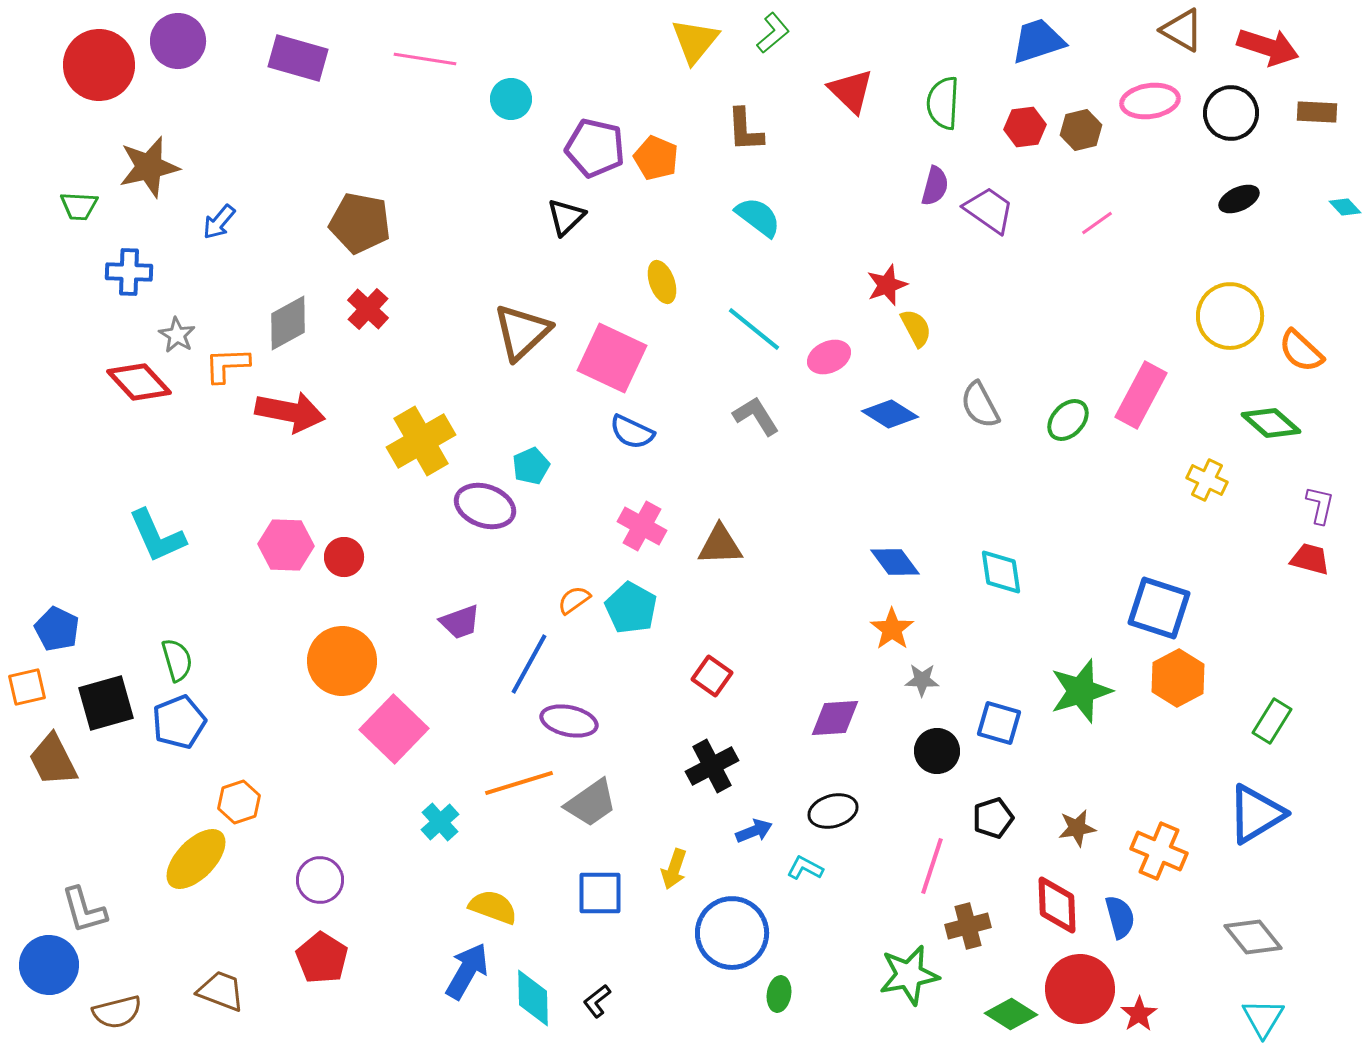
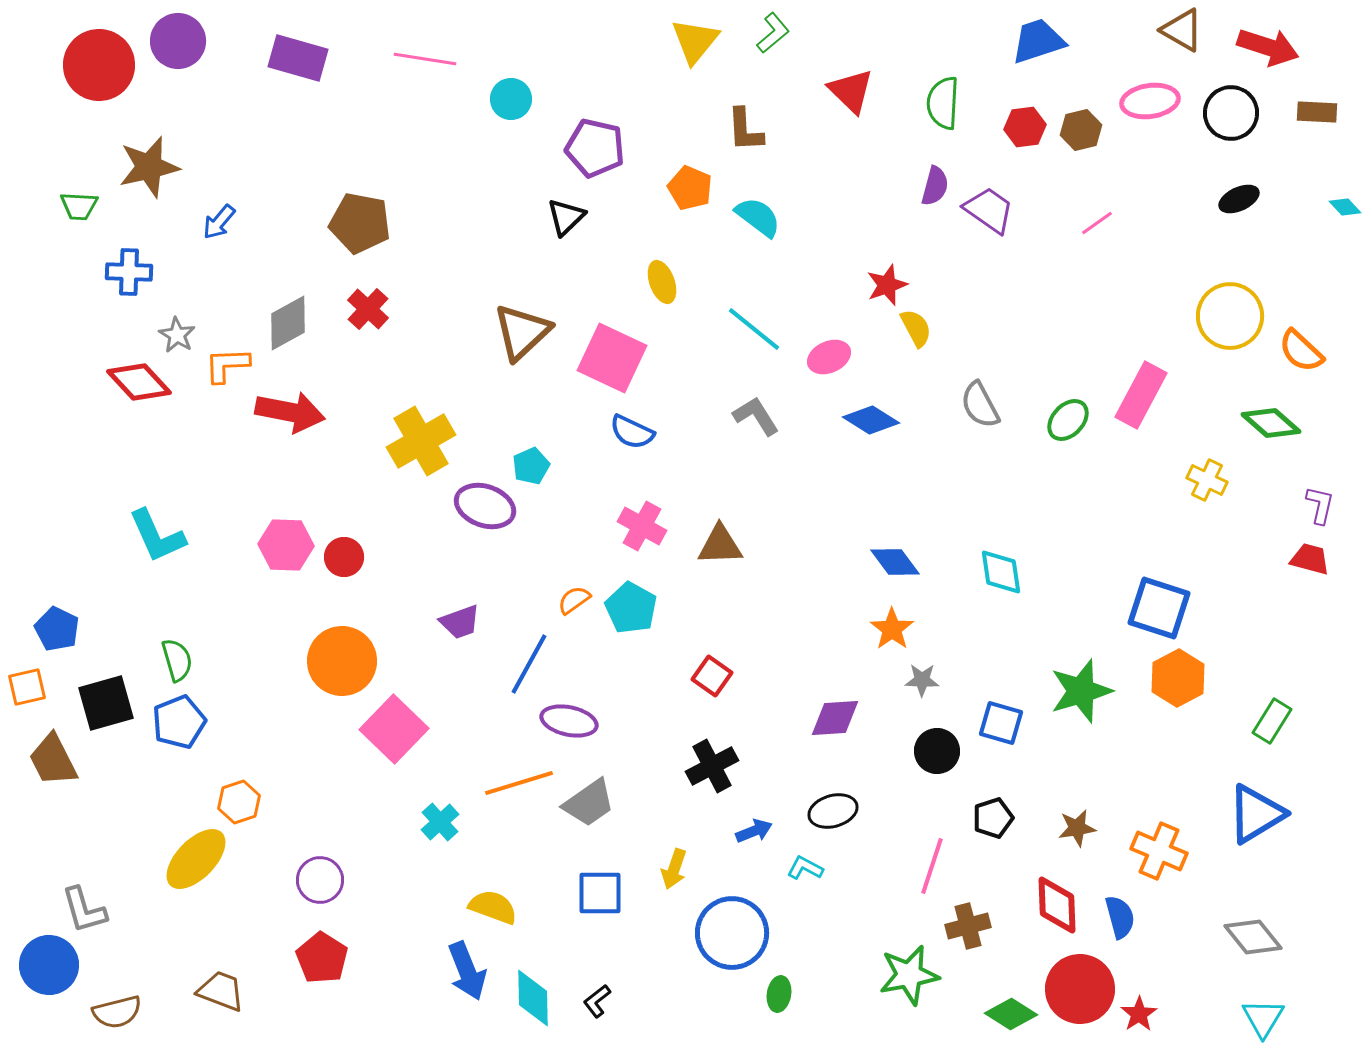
orange pentagon at (656, 158): moved 34 px right, 30 px down
blue diamond at (890, 414): moved 19 px left, 6 px down
blue square at (999, 723): moved 2 px right
gray trapezoid at (591, 803): moved 2 px left
blue arrow at (467, 971): rotated 128 degrees clockwise
